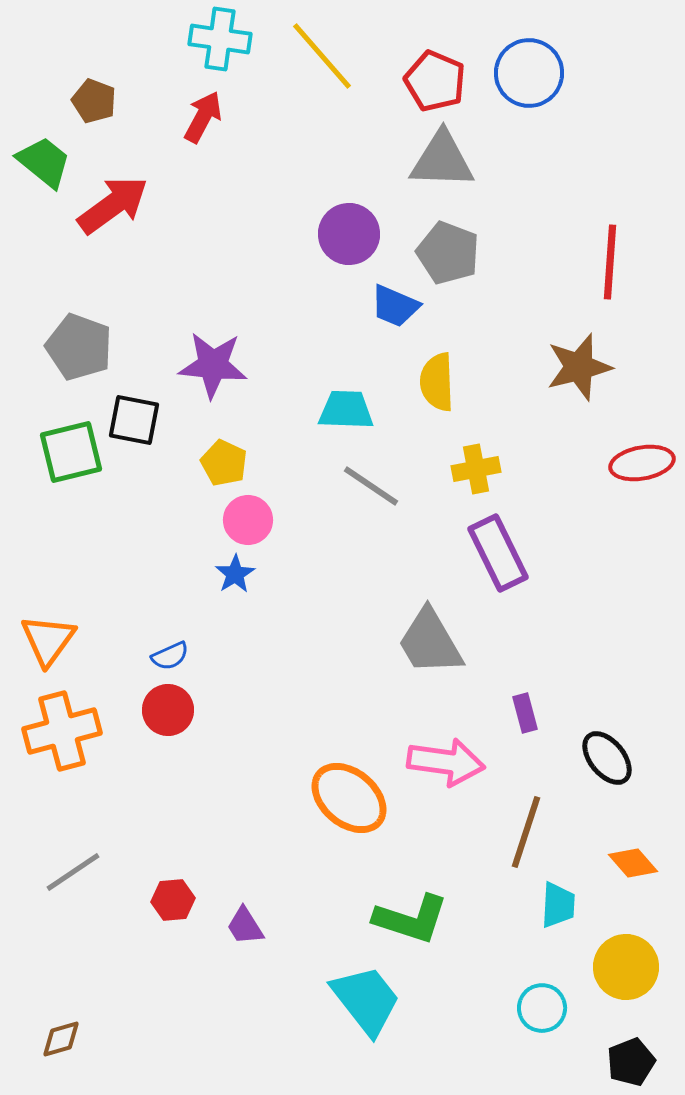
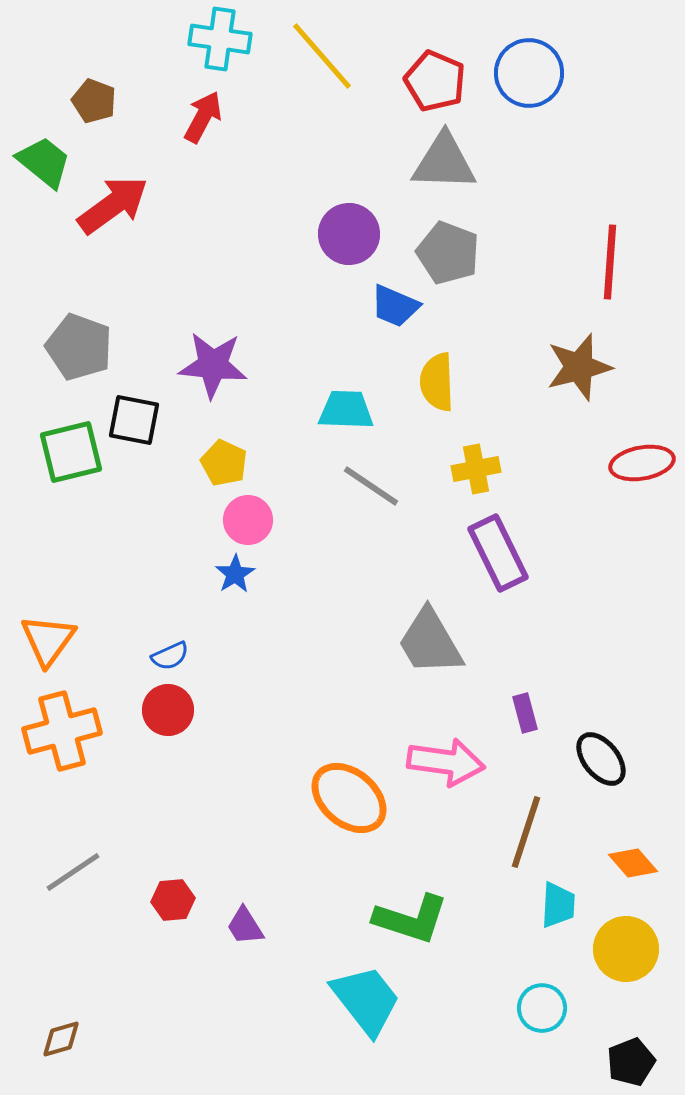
gray triangle at (442, 160): moved 2 px right, 2 px down
black ellipse at (607, 758): moved 6 px left, 1 px down
yellow circle at (626, 967): moved 18 px up
